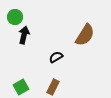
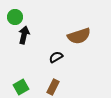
brown semicircle: moved 6 px left, 1 px down; rotated 40 degrees clockwise
